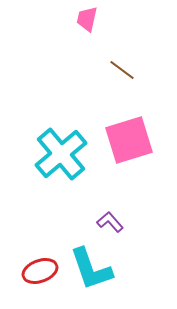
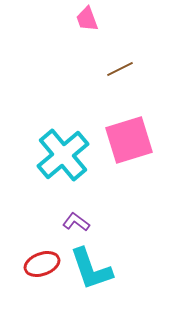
pink trapezoid: rotated 32 degrees counterclockwise
brown line: moved 2 px left, 1 px up; rotated 64 degrees counterclockwise
cyan cross: moved 2 px right, 1 px down
purple L-shape: moved 34 px left; rotated 12 degrees counterclockwise
red ellipse: moved 2 px right, 7 px up
